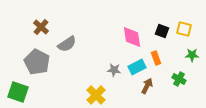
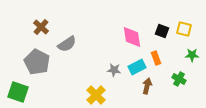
brown arrow: rotated 14 degrees counterclockwise
